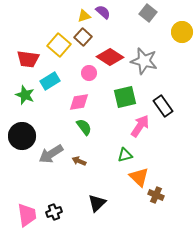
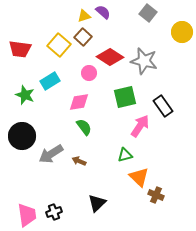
red trapezoid: moved 8 px left, 10 px up
